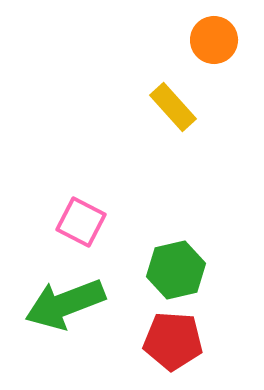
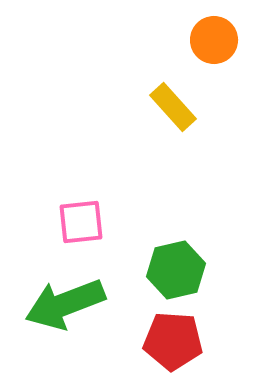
pink square: rotated 33 degrees counterclockwise
